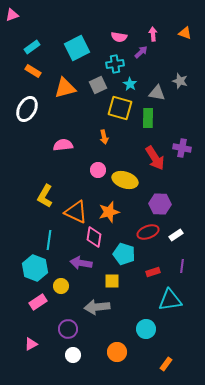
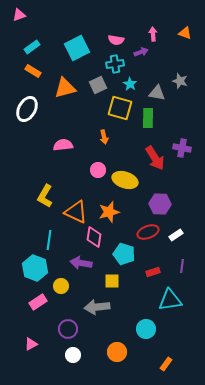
pink triangle at (12, 15): moved 7 px right
pink semicircle at (119, 37): moved 3 px left, 3 px down
purple arrow at (141, 52): rotated 24 degrees clockwise
